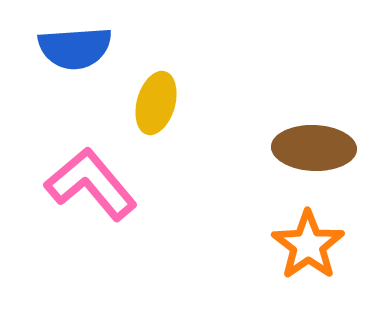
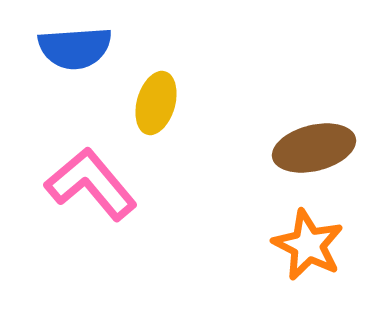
brown ellipse: rotated 16 degrees counterclockwise
orange star: rotated 10 degrees counterclockwise
